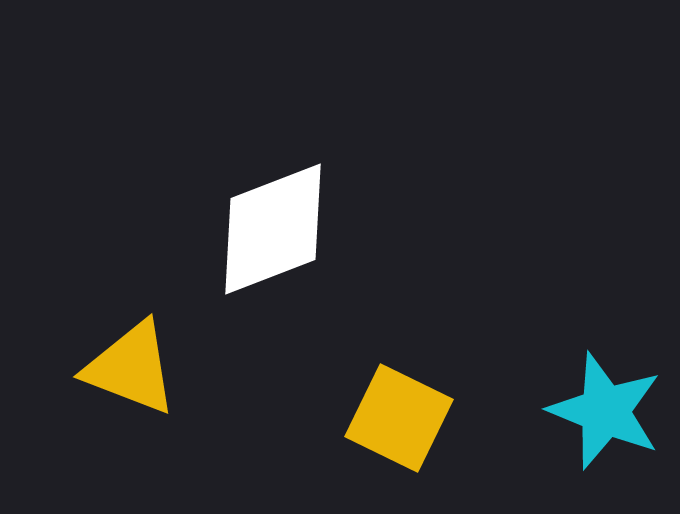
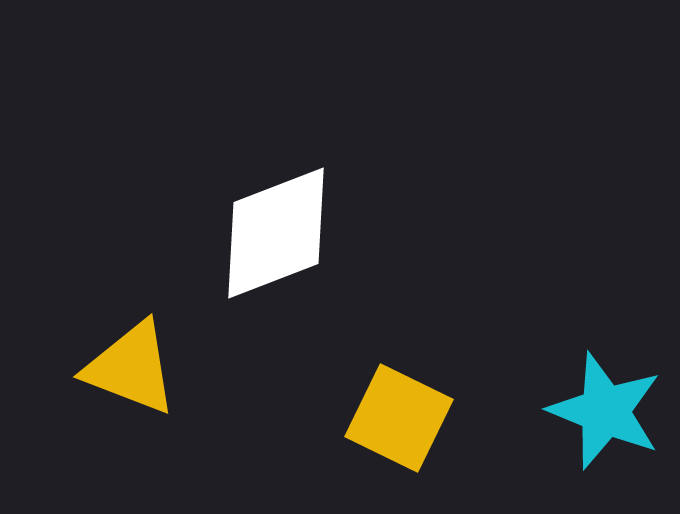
white diamond: moved 3 px right, 4 px down
